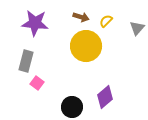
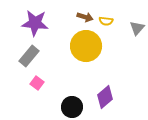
brown arrow: moved 4 px right
yellow semicircle: rotated 128 degrees counterclockwise
gray rectangle: moved 3 px right, 5 px up; rotated 25 degrees clockwise
